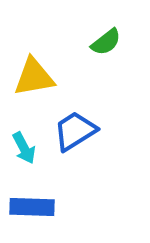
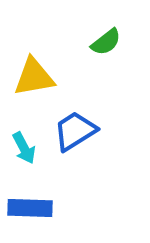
blue rectangle: moved 2 px left, 1 px down
